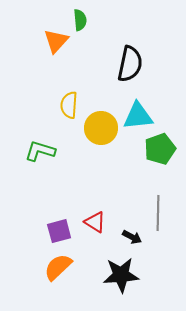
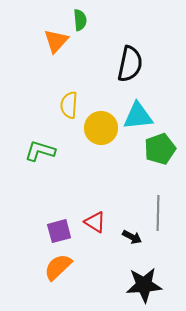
black star: moved 23 px right, 10 px down
